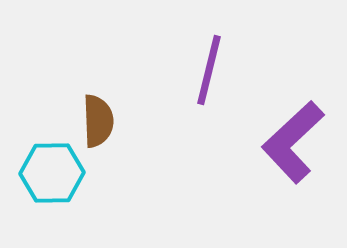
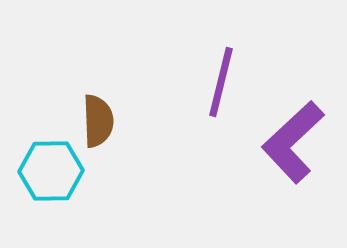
purple line: moved 12 px right, 12 px down
cyan hexagon: moved 1 px left, 2 px up
